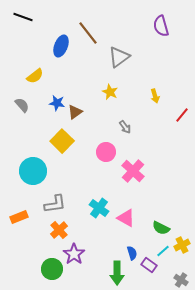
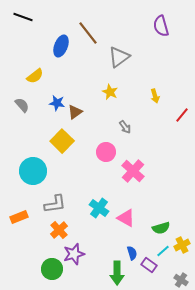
green semicircle: rotated 42 degrees counterclockwise
purple star: rotated 20 degrees clockwise
